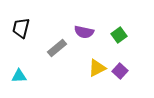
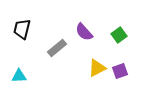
black trapezoid: moved 1 px right, 1 px down
purple semicircle: rotated 36 degrees clockwise
purple square: rotated 28 degrees clockwise
